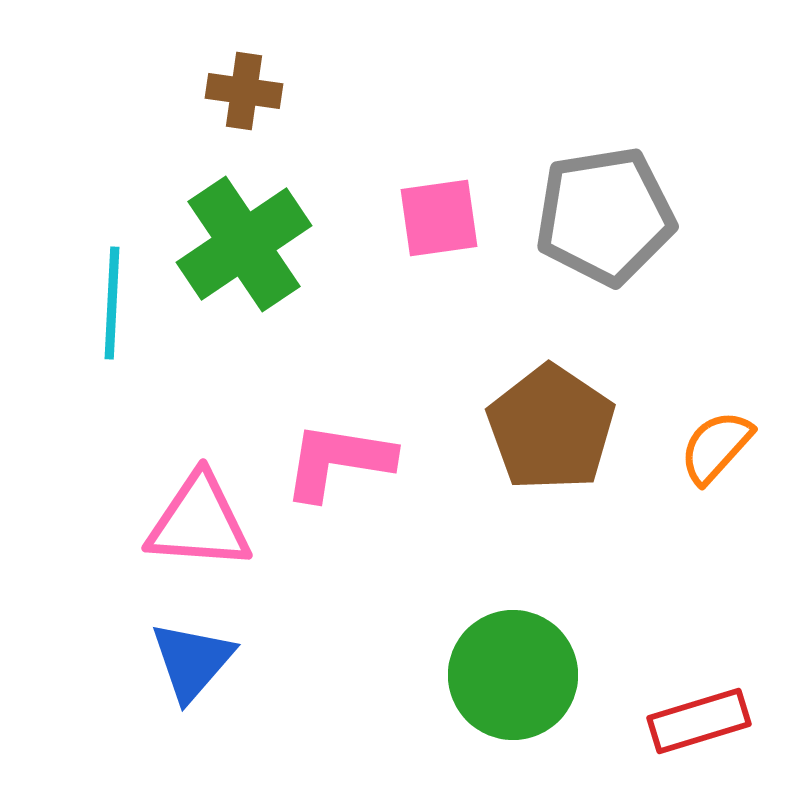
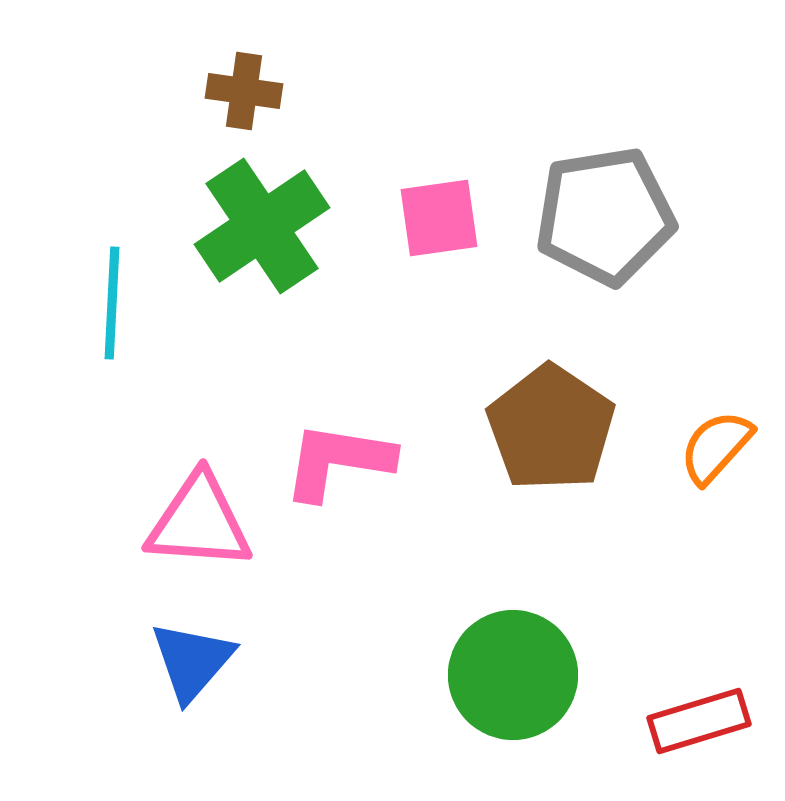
green cross: moved 18 px right, 18 px up
